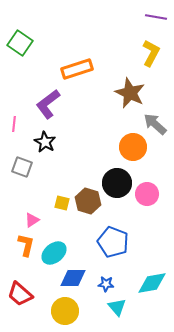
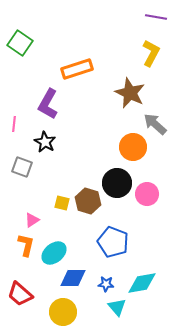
purple L-shape: rotated 24 degrees counterclockwise
cyan diamond: moved 10 px left
yellow circle: moved 2 px left, 1 px down
